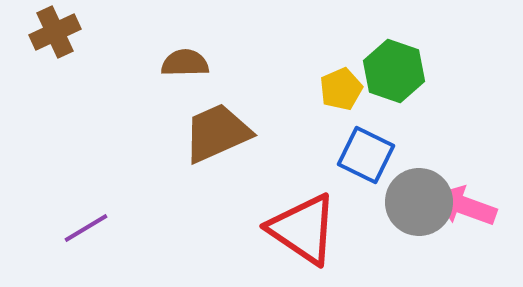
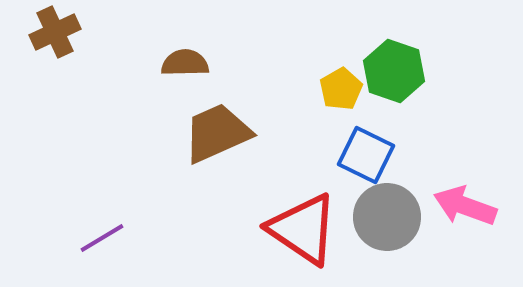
yellow pentagon: rotated 6 degrees counterclockwise
gray circle: moved 32 px left, 15 px down
purple line: moved 16 px right, 10 px down
